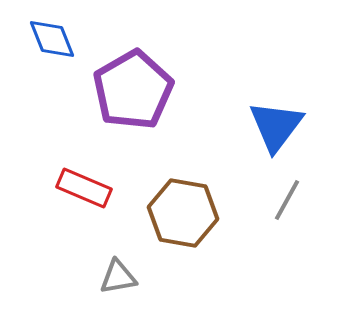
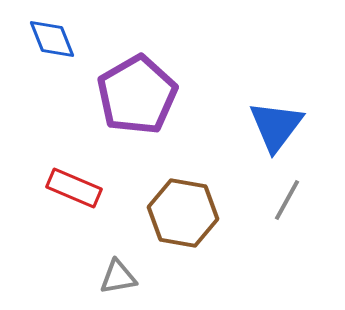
purple pentagon: moved 4 px right, 5 px down
red rectangle: moved 10 px left
